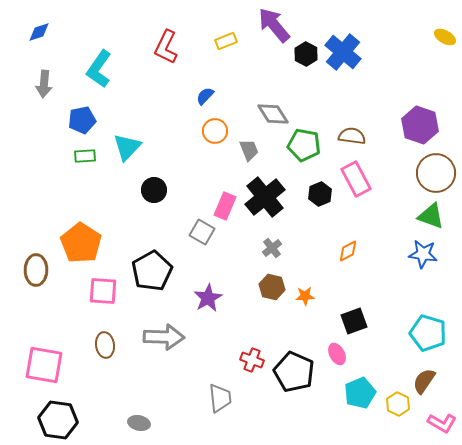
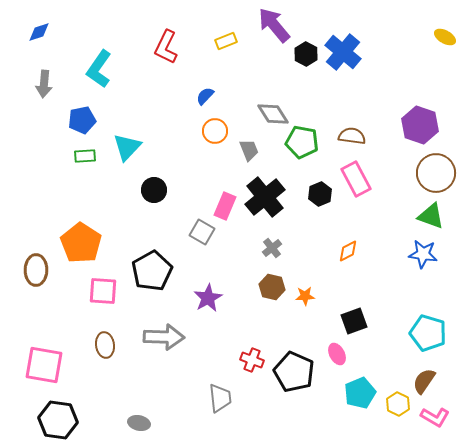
green pentagon at (304, 145): moved 2 px left, 3 px up
pink L-shape at (442, 423): moved 7 px left, 6 px up
